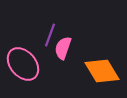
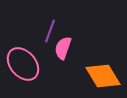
purple line: moved 4 px up
orange diamond: moved 1 px right, 5 px down
